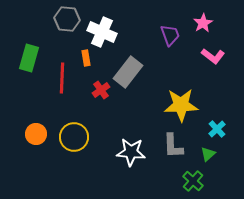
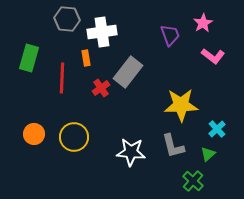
white cross: rotated 32 degrees counterclockwise
red cross: moved 2 px up
orange circle: moved 2 px left
gray L-shape: rotated 12 degrees counterclockwise
